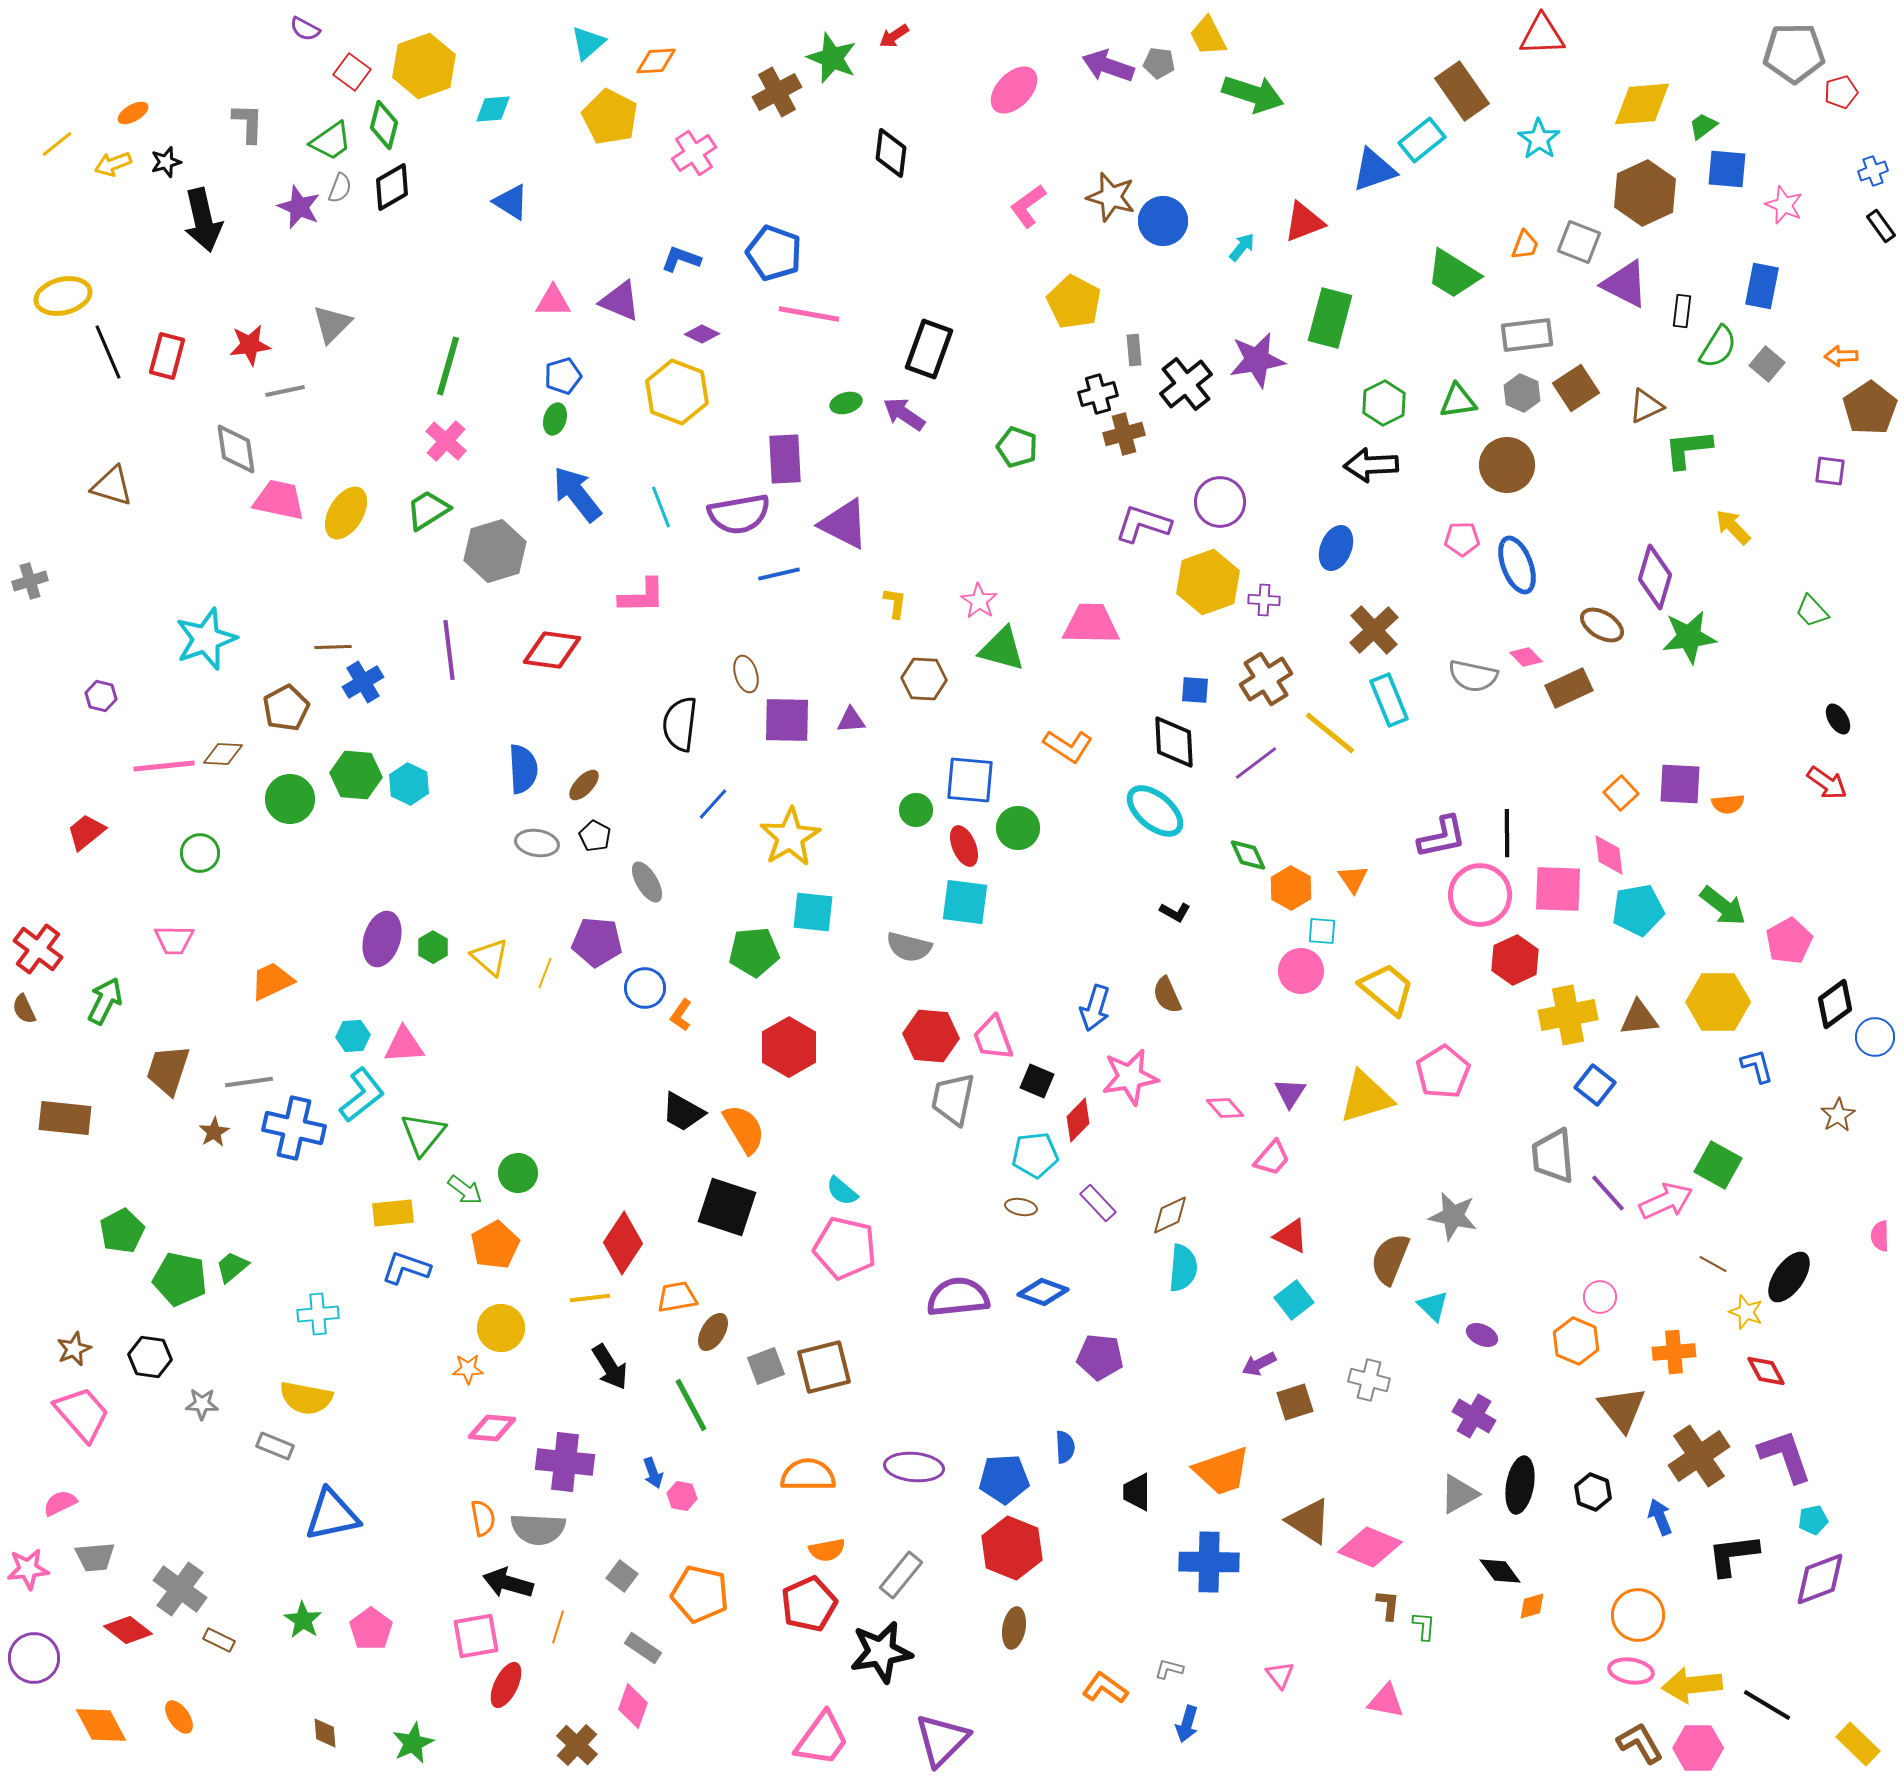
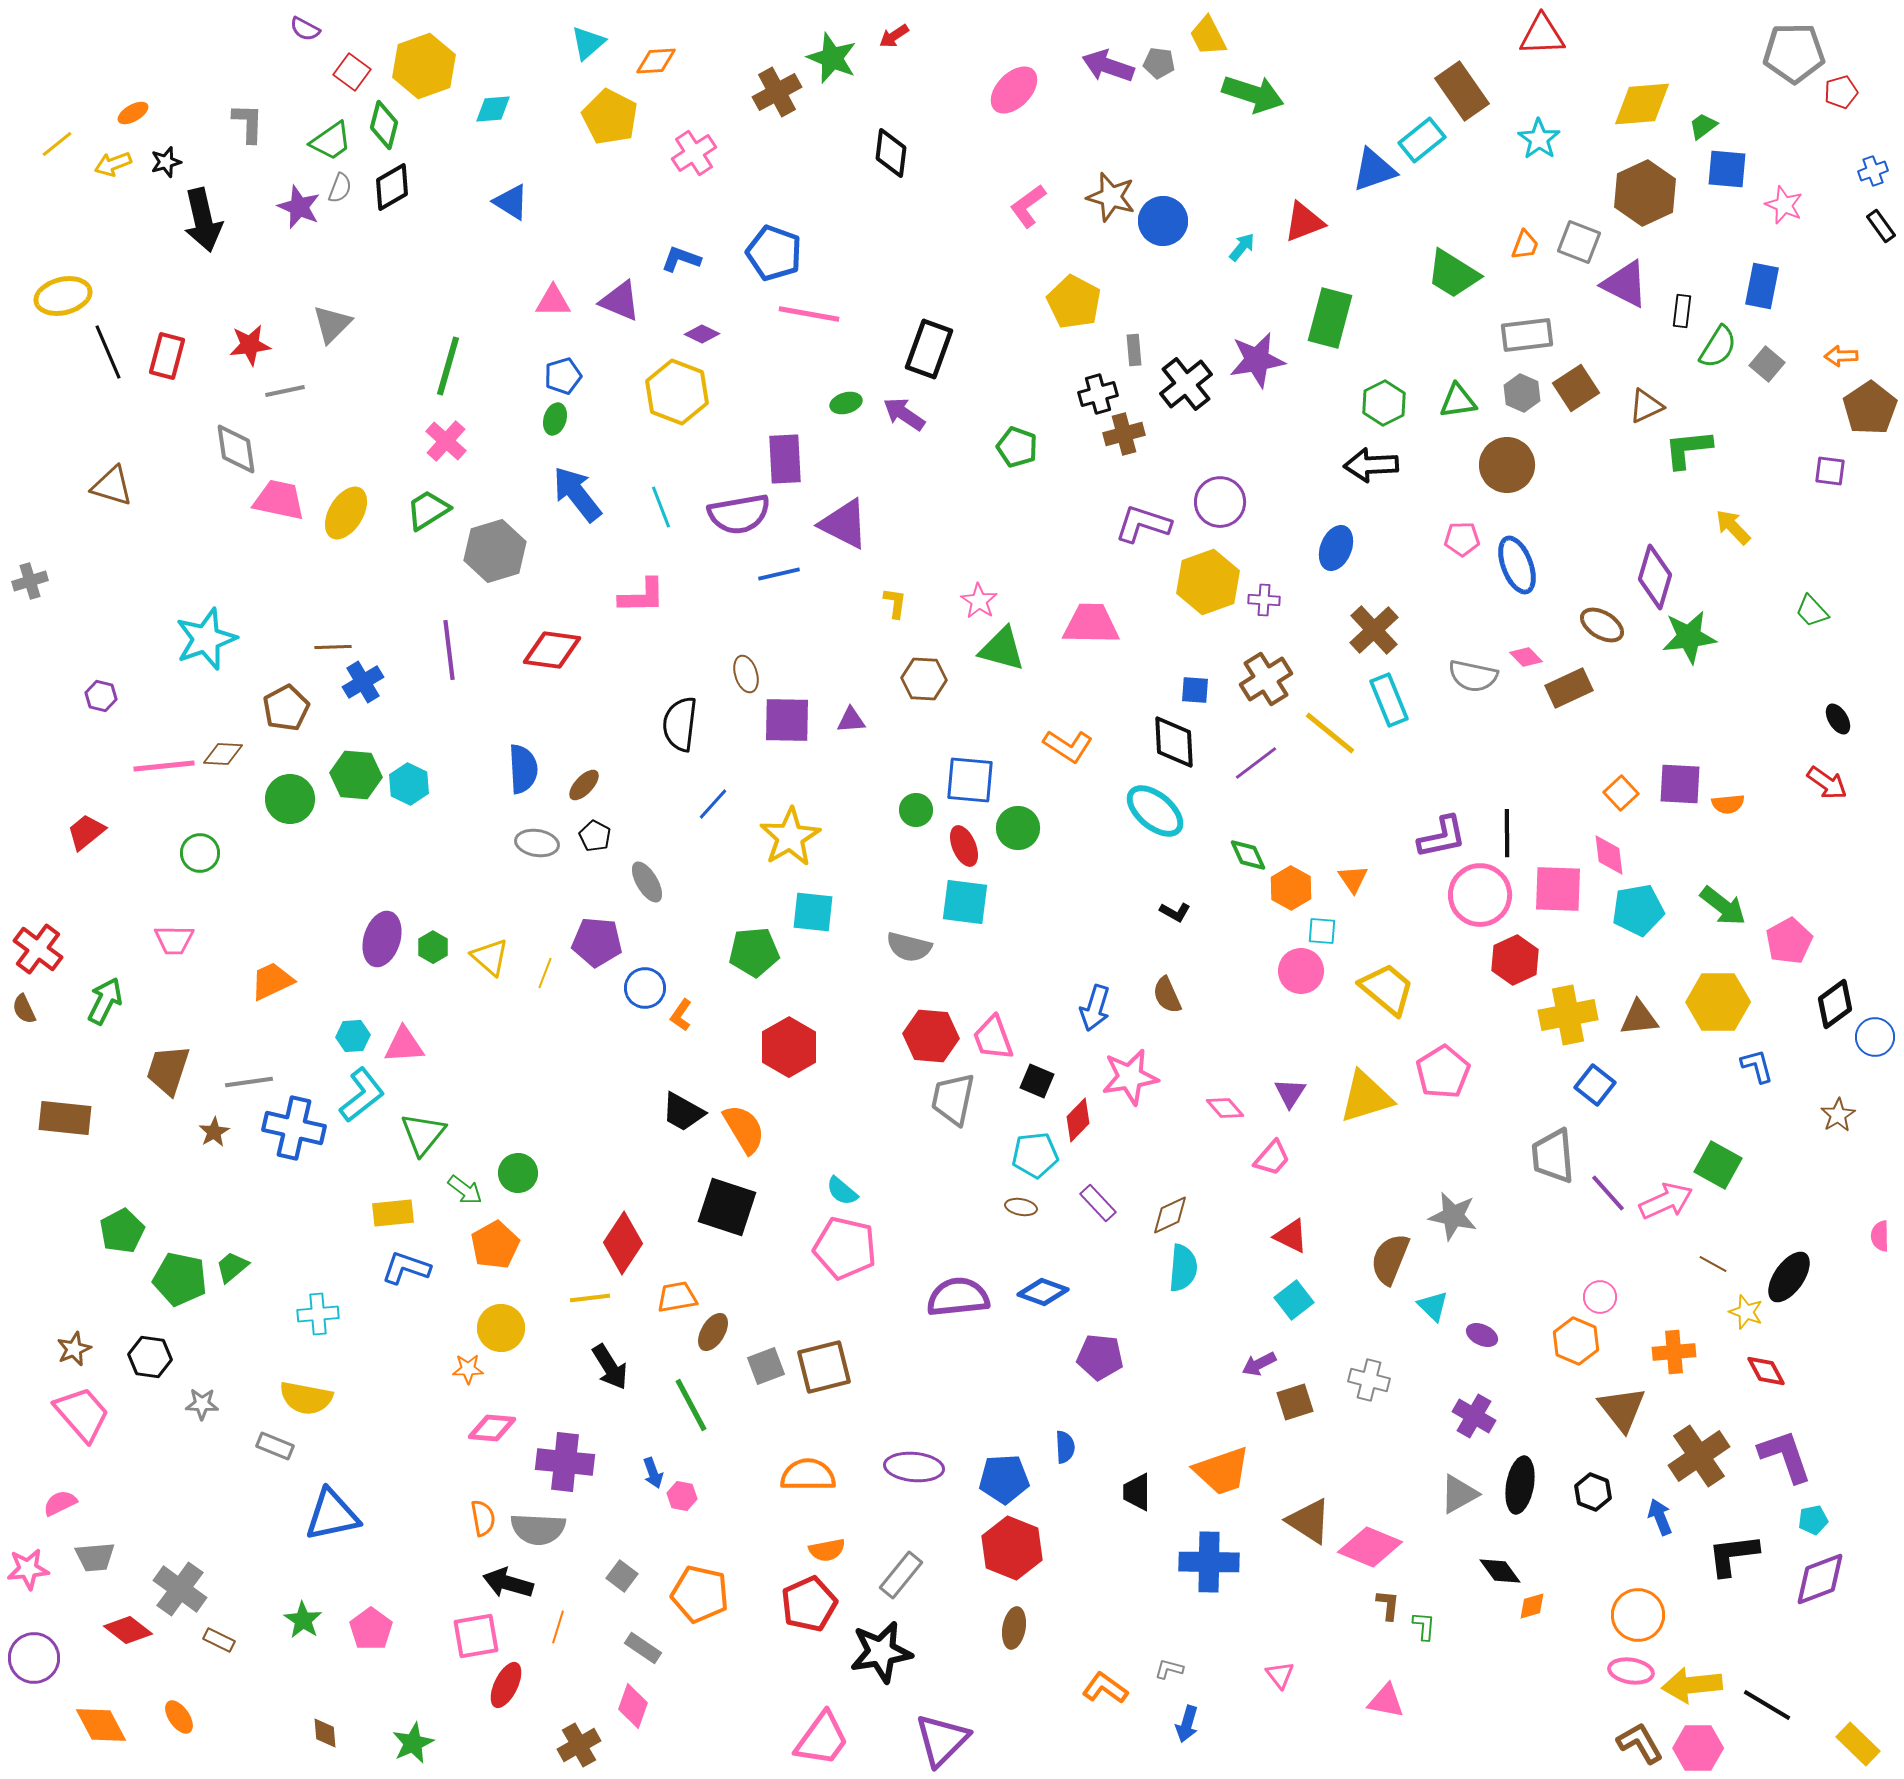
brown cross at (577, 1745): moved 2 px right; rotated 18 degrees clockwise
